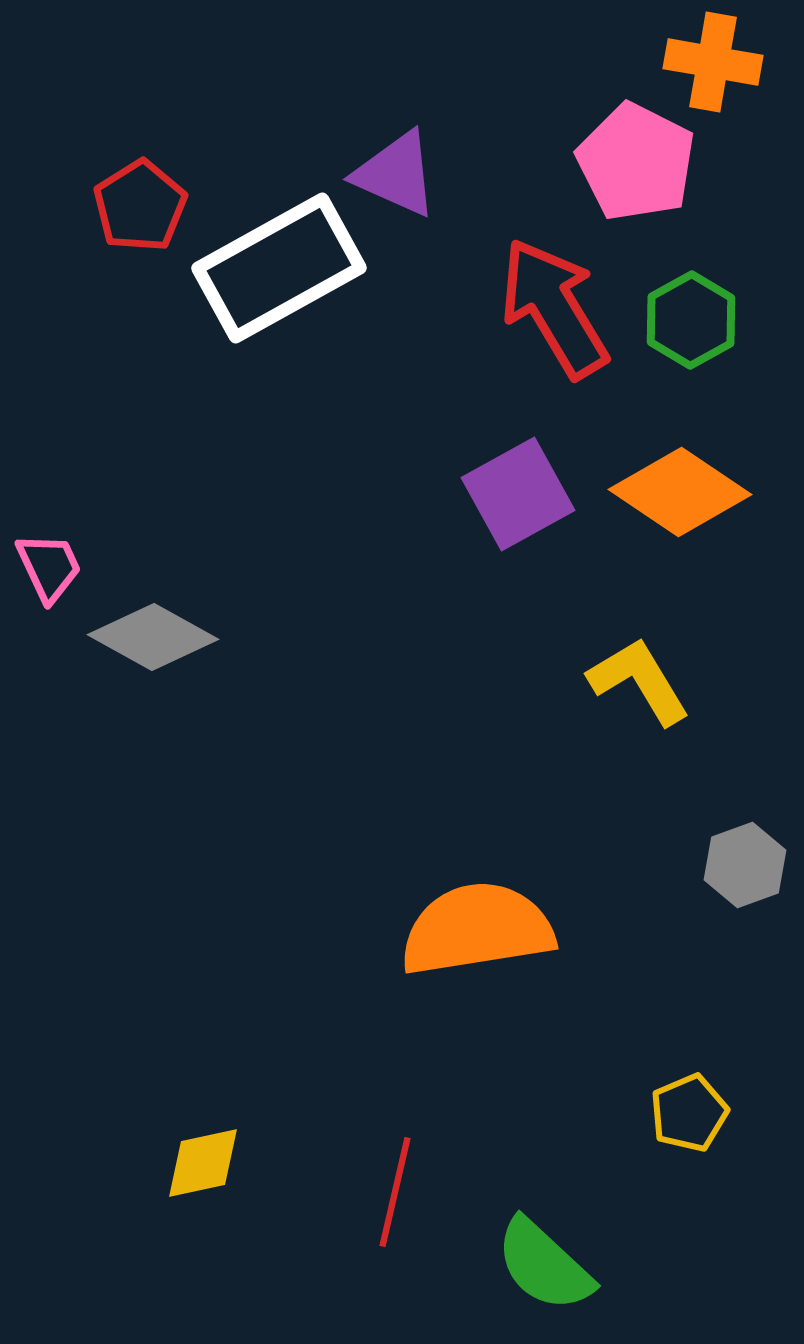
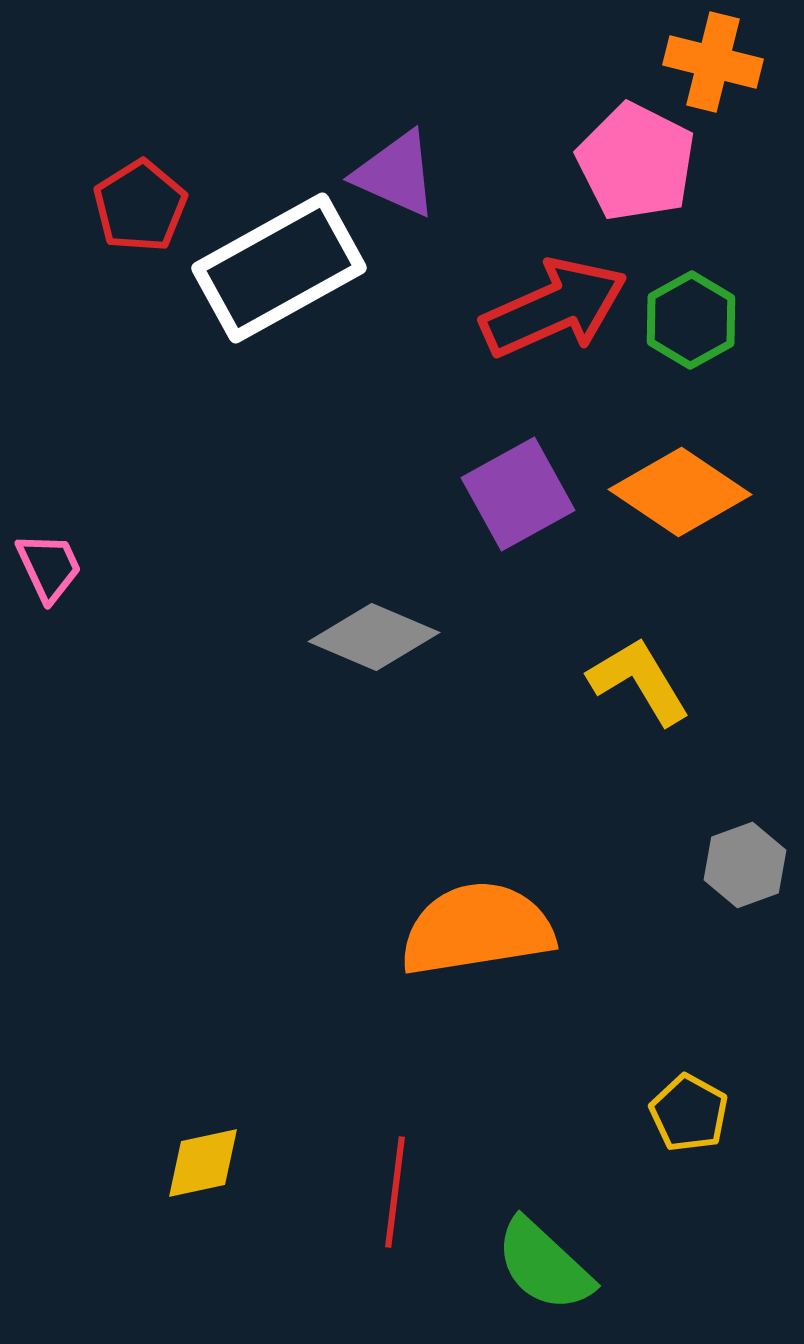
orange cross: rotated 4 degrees clockwise
red arrow: rotated 97 degrees clockwise
gray diamond: moved 221 px right; rotated 6 degrees counterclockwise
yellow pentagon: rotated 20 degrees counterclockwise
red line: rotated 6 degrees counterclockwise
